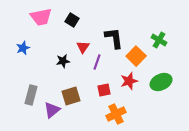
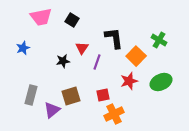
red triangle: moved 1 px left, 1 px down
red square: moved 1 px left, 5 px down
orange cross: moved 2 px left
